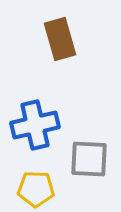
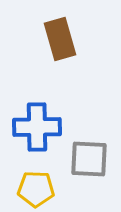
blue cross: moved 2 px right, 2 px down; rotated 12 degrees clockwise
